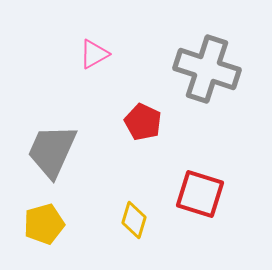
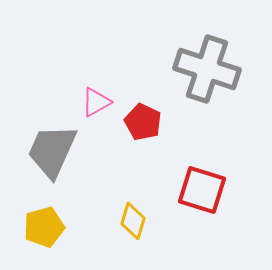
pink triangle: moved 2 px right, 48 px down
red square: moved 2 px right, 4 px up
yellow diamond: moved 1 px left, 1 px down
yellow pentagon: moved 3 px down
